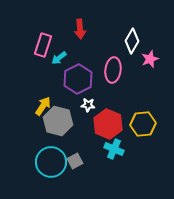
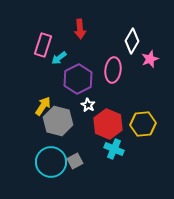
white star: rotated 24 degrees clockwise
